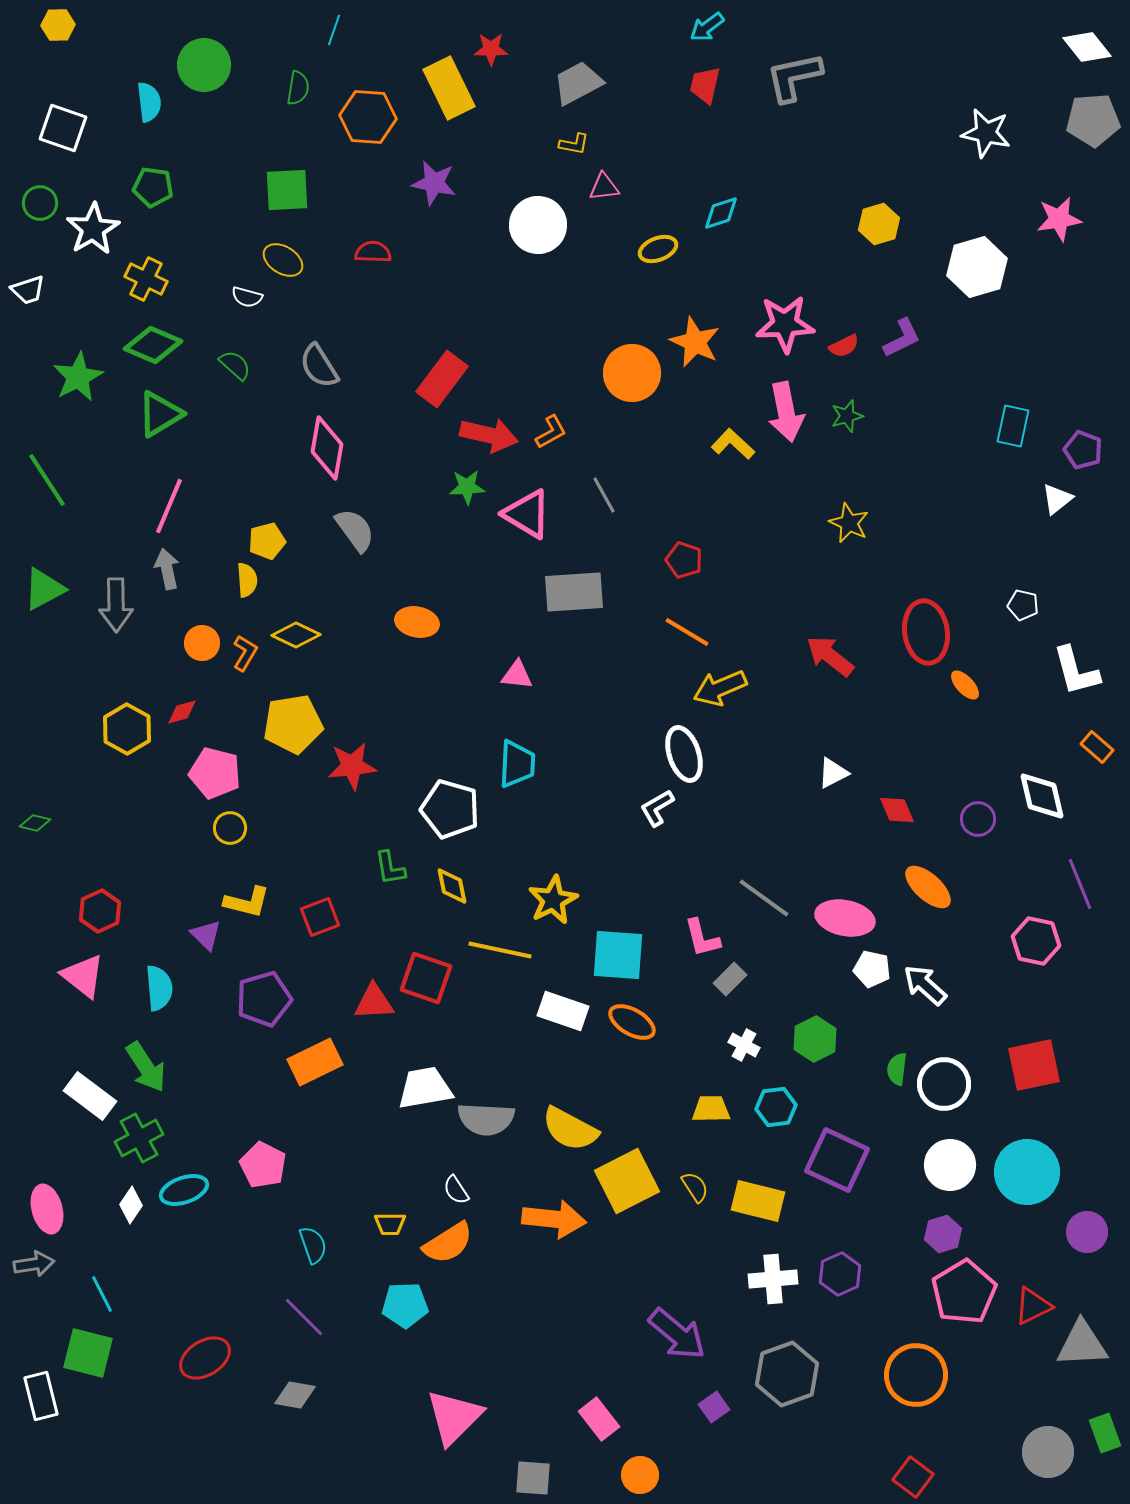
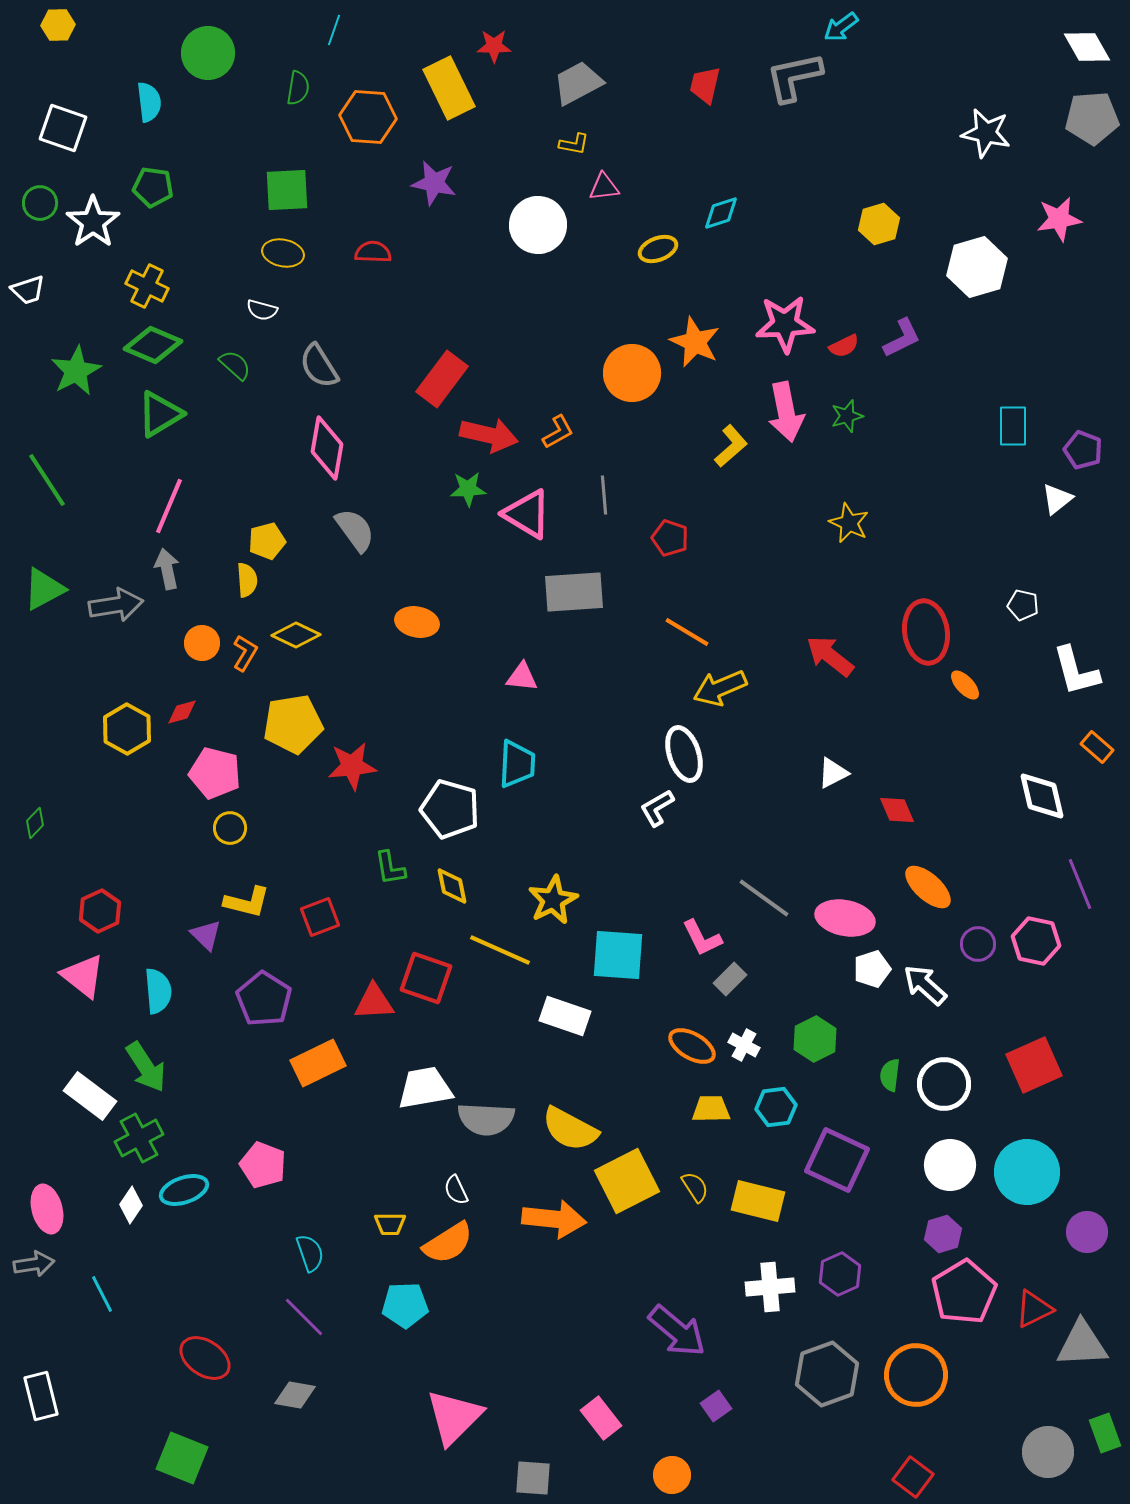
cyan arrow at (707, 27): moved 134 px right
white diamond at (1087, 47): rotated 9 degrees clockwise
red star at (491, 49): moved 3 px right, 3 px up
green circle at (204, 65): moved 4 px right, 12 px up
gray pentagon at (1093, 120): moved 1 px left, 2 px up
white star at (93, 229): moved 7 px up; rotated 4 degrees counterclockwise
yellow ellipse at (283, 260): moved 7 px up; rotated 21 degrees counterclockwise
yellow cross at (146, 279): moved 1 px right, 7 px down
white semicircle at (247, 297): moved 15 px right, 13 px down
green star at (78, 377): moved 2 px left, 6 px up
cyan rectangle at (1013, 426): rotated 12 degrees counterclockwise
orange L-shape at (551, 432): moved 7 px right
yellow L-shape at (733, 444): moved 2 px left, 2 px down; rotated 96 degrees clockwise
green star at (467, 487): moved 1 px right, 2 px down
gray line at (604, 495): rotated 24 degrees clockwise
red pentagon at (684, 560): moved 14 px left, 22 px up
gray arrow at (116, 605): rotated 98 degrees counterclockwise
pink triangle at (517, 675): moved 5 px right, 2 px down
purple circle at (978, 819): moved 125 px down
green diamond at (35, 823): rotated 60 degrees counterclockwise
pink L-shape at (702, 938): rotated 12 degrees counterclockwise
yellow line at (500, 950): rotated 12 degrees clockwise
white pentagon at (872, 969): rotated 30 degrees counterclockwise
cyan semicircle at (159, 988): moved 1 px left, 3 px down
purple pentagon at (264, 999): rotated 24 degrees counterclockwise
white rectangle at (563, 1011): moved 2 px right, 5 px down
orange ellipse at (632, 1022): moved 60 px right, 24 px down
orange rectangle at (315, 1062): moved 3 px right, 1 px down
red square at (1034, 1065): rotated 12 degrees counterclockwise
green semicircle at (897, 1069): moved 7 px left, 6 px down
pink pentagon at (263, 1165): rotated 6 degrees counterclockwise
white semicircle at (456, 1190): rotated 8 degrees clockwise
cyan semicircle at (313, 1245): moved 3 px left, 8 px down
white cross at (773, 1279): moved 3 px left, 8 px down
red triangle at (1033, 1306): moved 1 px right, 3 px down
purple arrow at (677, 1334): moved 3 px up
green square at (88, 1353): moved 94 px right, 105 px down; rotated 8 degrees clockwise
red ellipse at (205, 1358): rotated 66 degrees clockwise
gray hexagon at (787, 1374): moved 40 px right
purple square at (714, 1407): moved 2 px right, 1 px up
pink rectangle at (599, 1419): moved 2 px right, 1 px up
orange circle at (640, 1475): moved 32 px right
